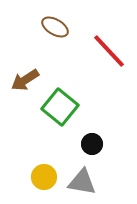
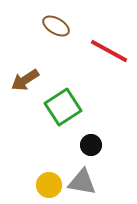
brown ellipse: moved 1 px right, 1 px up
red line: rotated 18 degrees counterclockwise
green square: moved 3 px right; rotated 18 degrees clockwise
black circle: moved 1 px left, 1 px down
yellow circle: moved 5 px right, 8 px down
